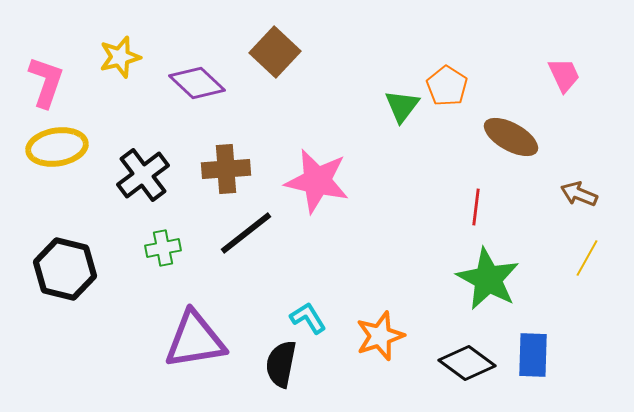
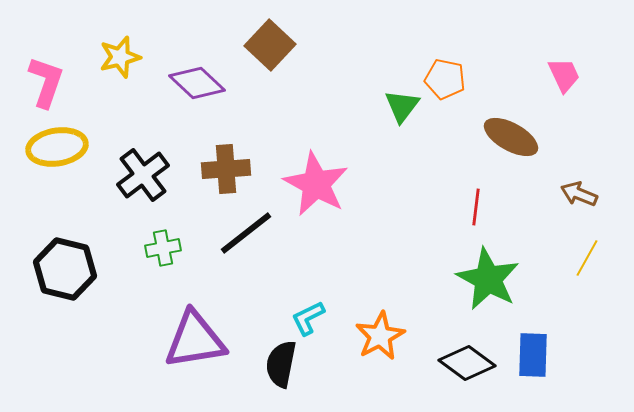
brown square: moved 5 px left, 7 px up
orange pentagon: moved 2 px left, 7 px up; rotated 21 degrees counterclockwise
pink star: moved 1 px left, 3 px down; rotated 16 degrees clockwise
cyan L-shape: rotated 84 degrees counterclockwise
orange star: rotated 9 degrees counterclockwise
